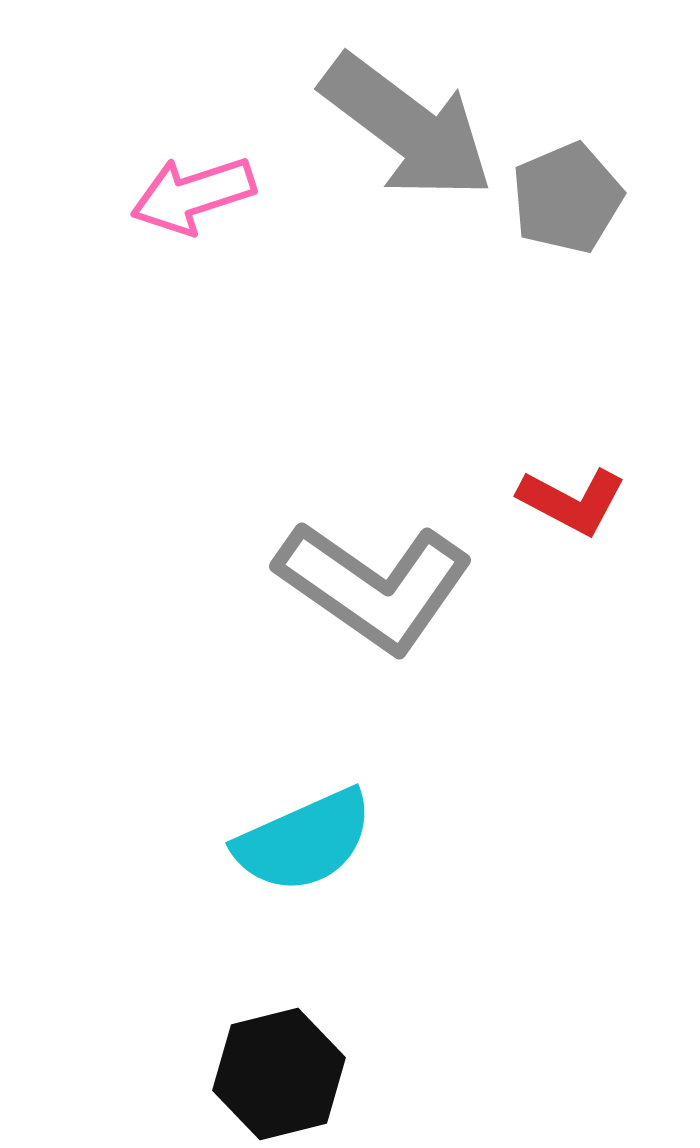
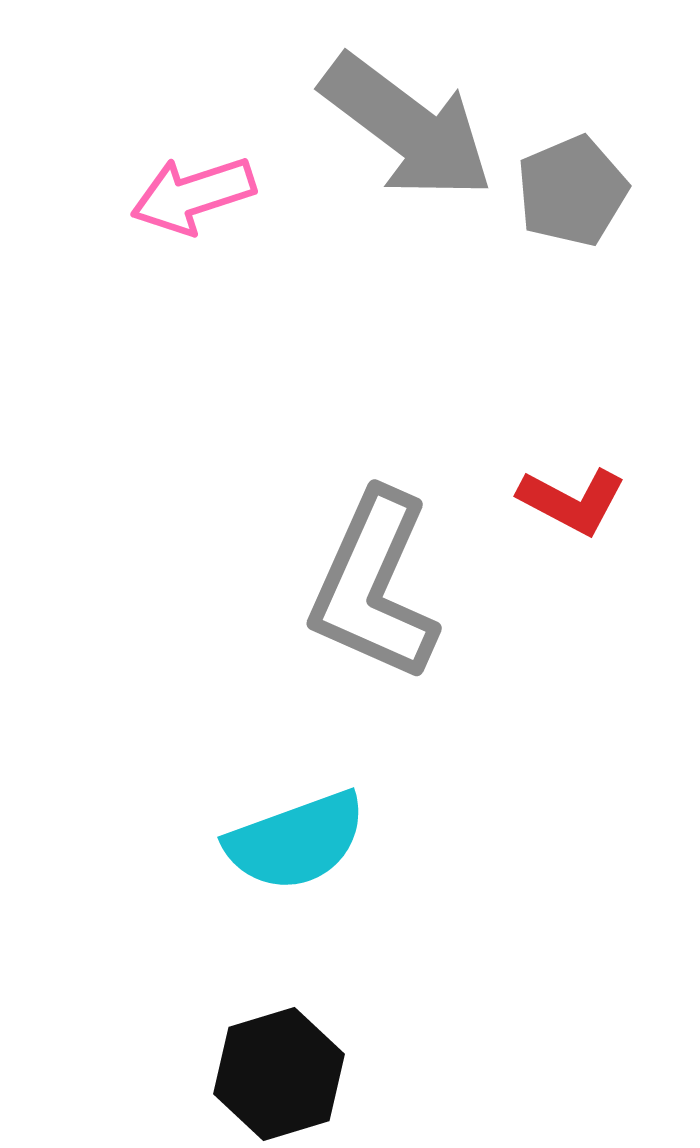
gray pentagon: moved 5 px right, 7 px up
gray L-shape: rotated 79 degrees clockwise
cyan semicircle: moved 8 px left; rotated 4 degrees clockwise
black hexagon: rotated 3 degrees counterclockwise
